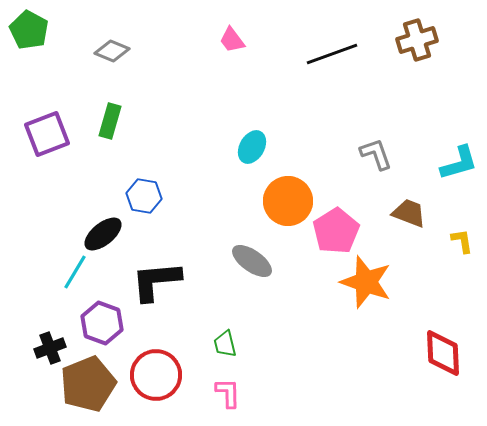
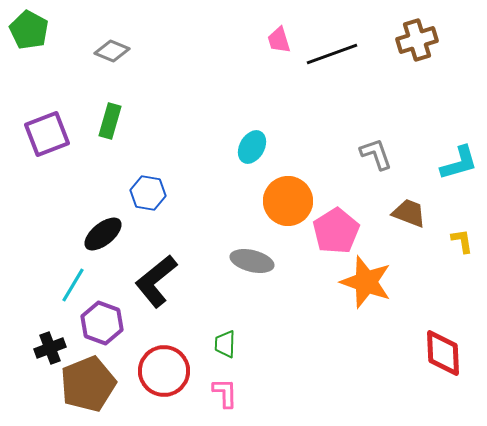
pink trapezoid: moved 47 px right; rotated 20 degrees clockwise
blue hexagon: moved 4 px right, 3 px up
gray ellipse: rotated 21 degrees counterclockwise
cyan line: moved 2 px left, 13 px down
black L-shape: rotated 34 degrees counterclockwise
green trapezoid: rotated 16 degrees clockwise
red circle: moved 8 px right, 4 px up
pink L-shape: moved 3 px left
